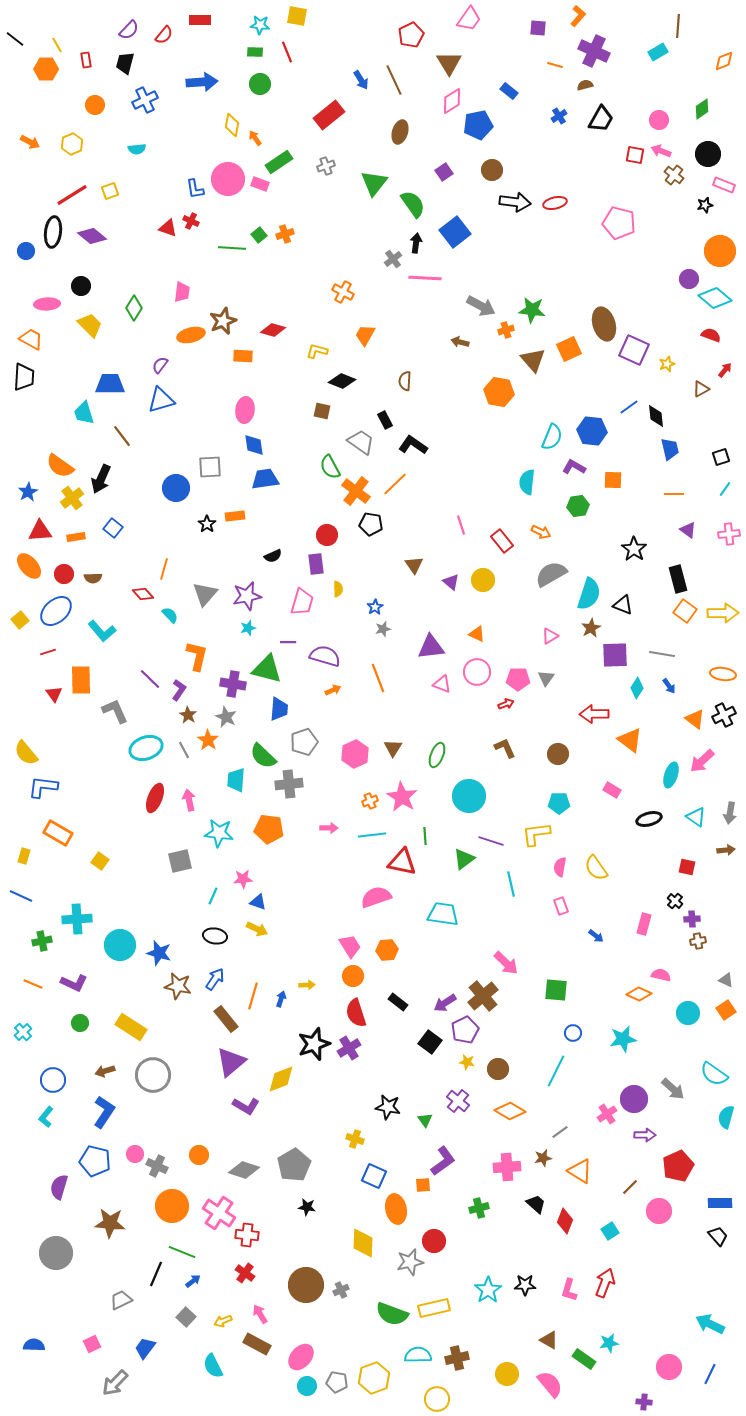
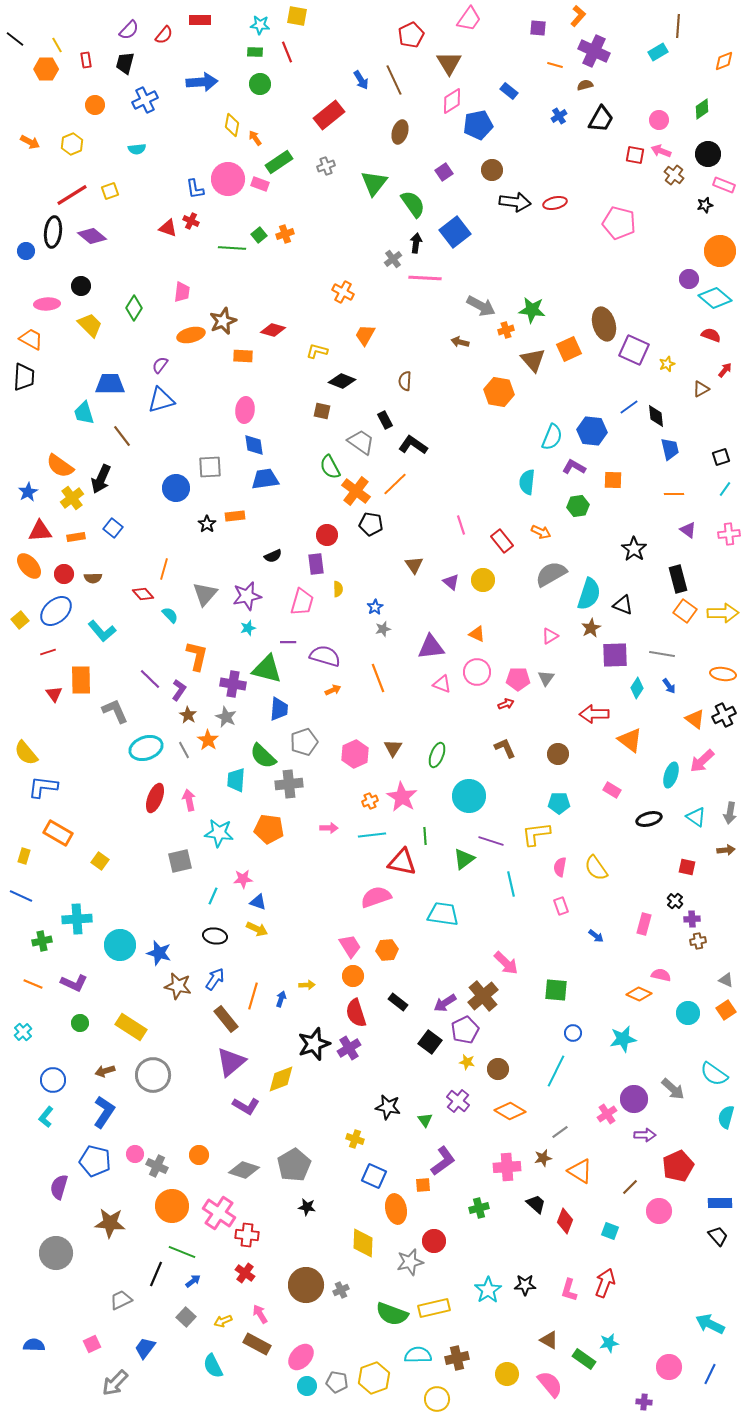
cyan square at (610, 1231): rotated 36 degrees counterclockwise
